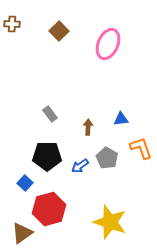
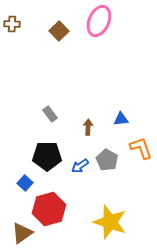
pink ellipse: moved 9 px left, 23 px up
gray pentagon: moved 2 px down
